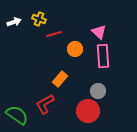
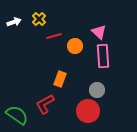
yellow cross: rotated 24 degrees clockwise
red line: moved 2 px down
orange circle: moved 3 px up
orange rectangle: rotated 21 degrees counterclockwise
gray circle: moved 1 px left, 1 px up
